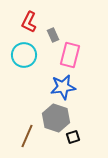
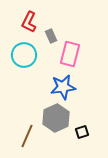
gray rectangle: moved 2 px left, 1 px down
pink rectangle: moved 1 px up
gray hexagon: rotated 16 degrees clockwise
black square: moved 9 px right, 5 px up
